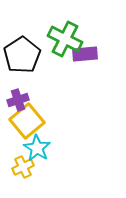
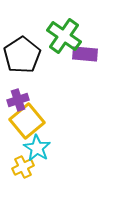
green cross: moved 1 px left, 3 px up; rotated 8 degrees clockwise
purple rectangle: rotated 10 degrees clockwise
